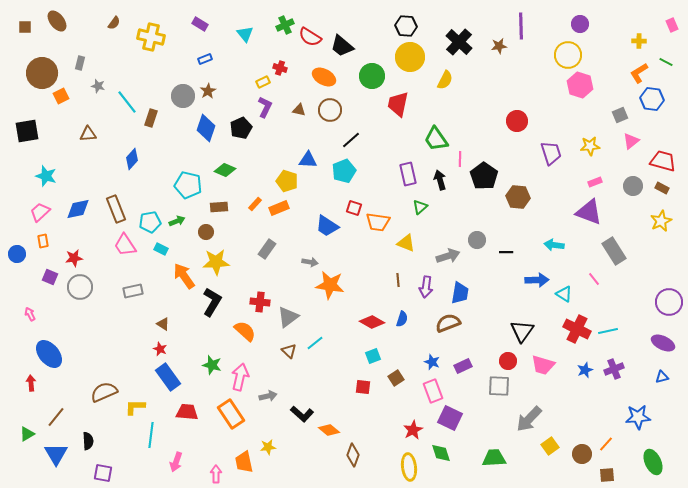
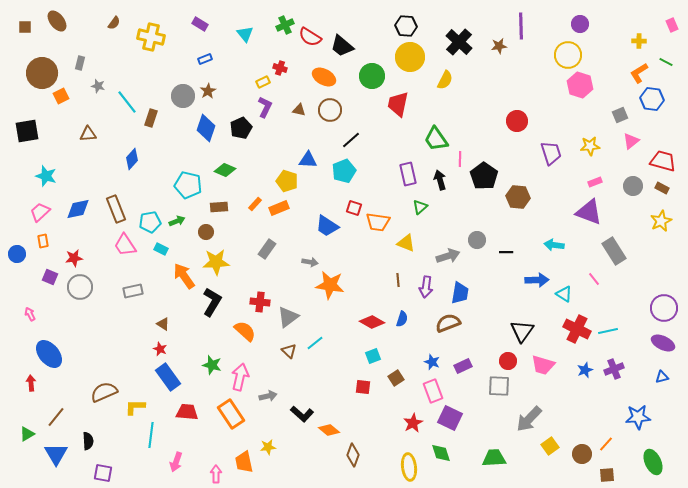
purple circle at (669, 302): moved 5 px left, 6 px down
red star at (413, 430): moved 7 px up
